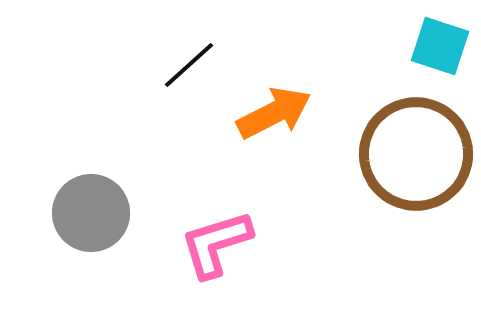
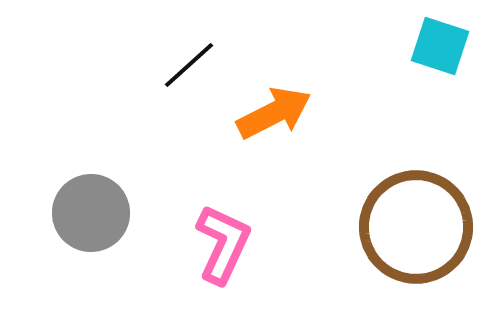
brown circle: moved 73 px down
pink L-shape: moved 7 px right; rotated 132 degrees clockwise
